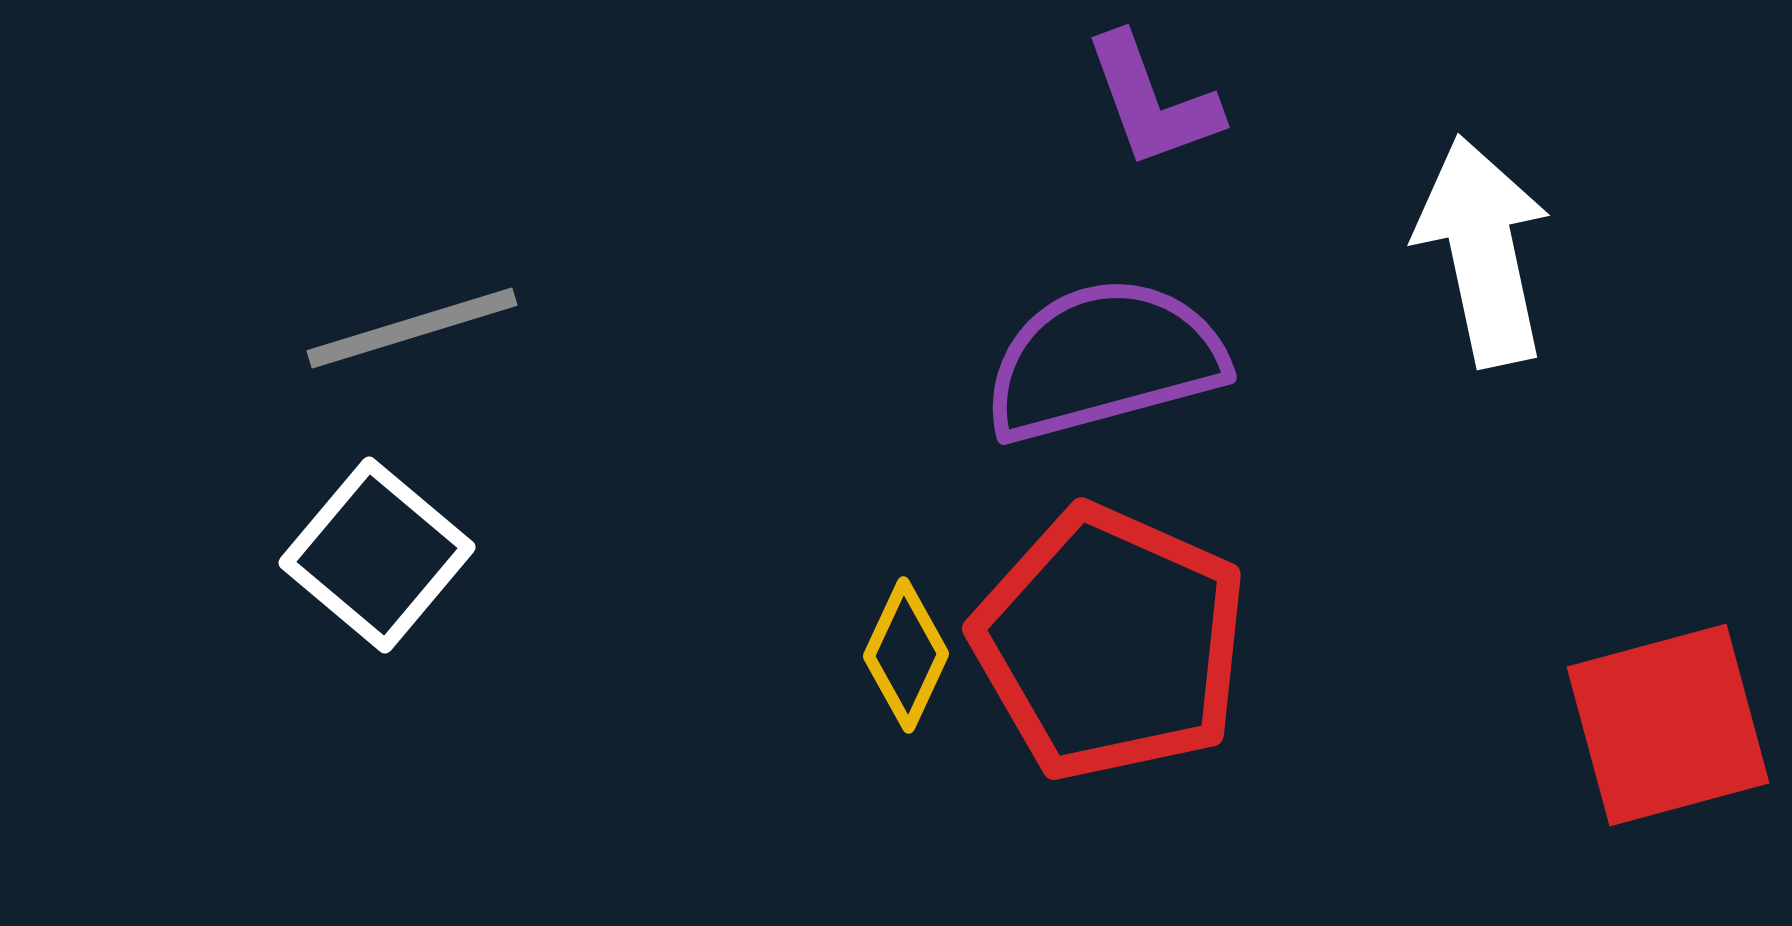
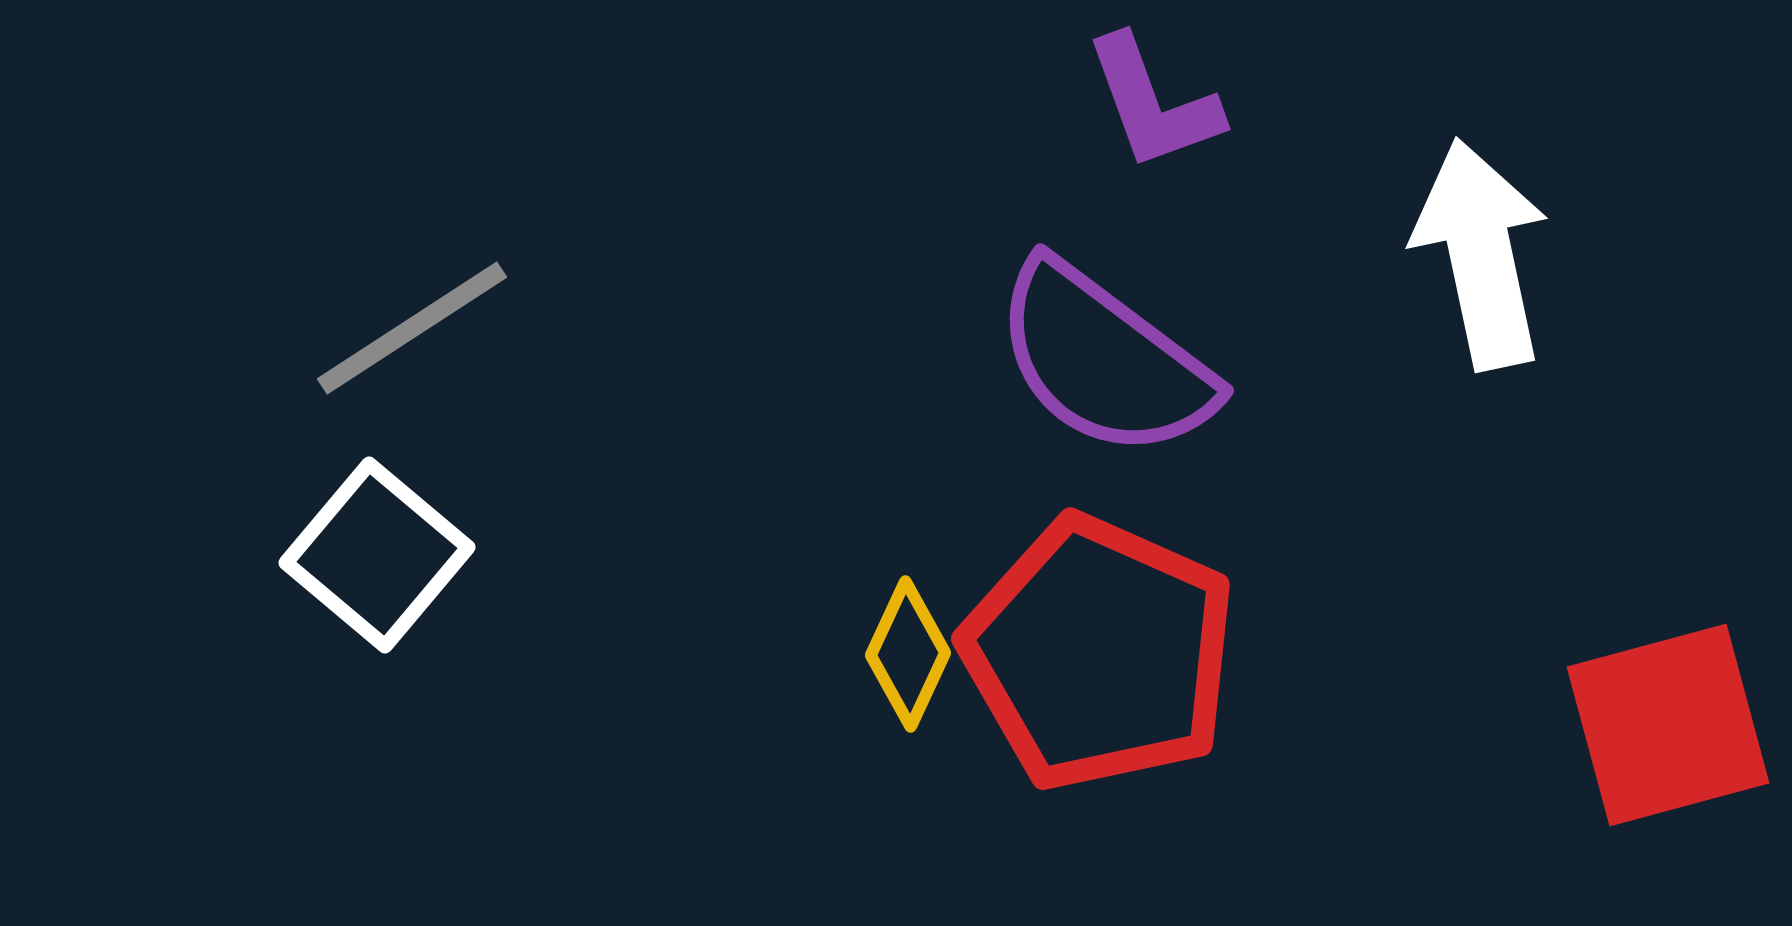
purple L-shape: moved 1 px right, 2 px down
white arrow: moved 2 px left, 3 px down
gray line: rotated 16 degrees counterclockwise
purple semicircle: rotated 128 degrees counterclockwise
red pentagon: moved 11 px left, 10 px down
yellow diamond: moved 2 px right, 1 px up
